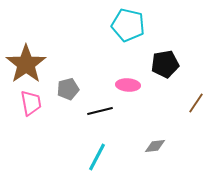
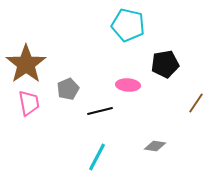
gray pentagon: rotated 10 degrees counterclockwise
pink trapezoid: moved 2 px left
gray diamond: rotated 15 degrees clockwise
